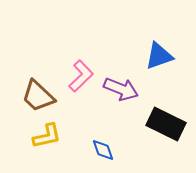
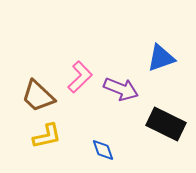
blue triangle: moved 2 px right, 2 px down
pink L-shape: moved 1 px left, 1 px down
